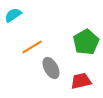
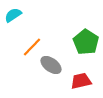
green pentagon: rotated 10 degrees counterclockwise
orange line: rotated 15 degrees counterclockwise
gray ellipse: moved 3 px up; rotated 25 degrees counterclockwise
